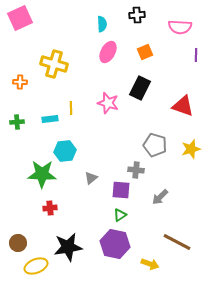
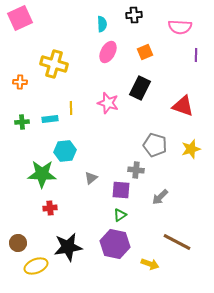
black cross: moved 3 px left
green cross: moved 5 px right
